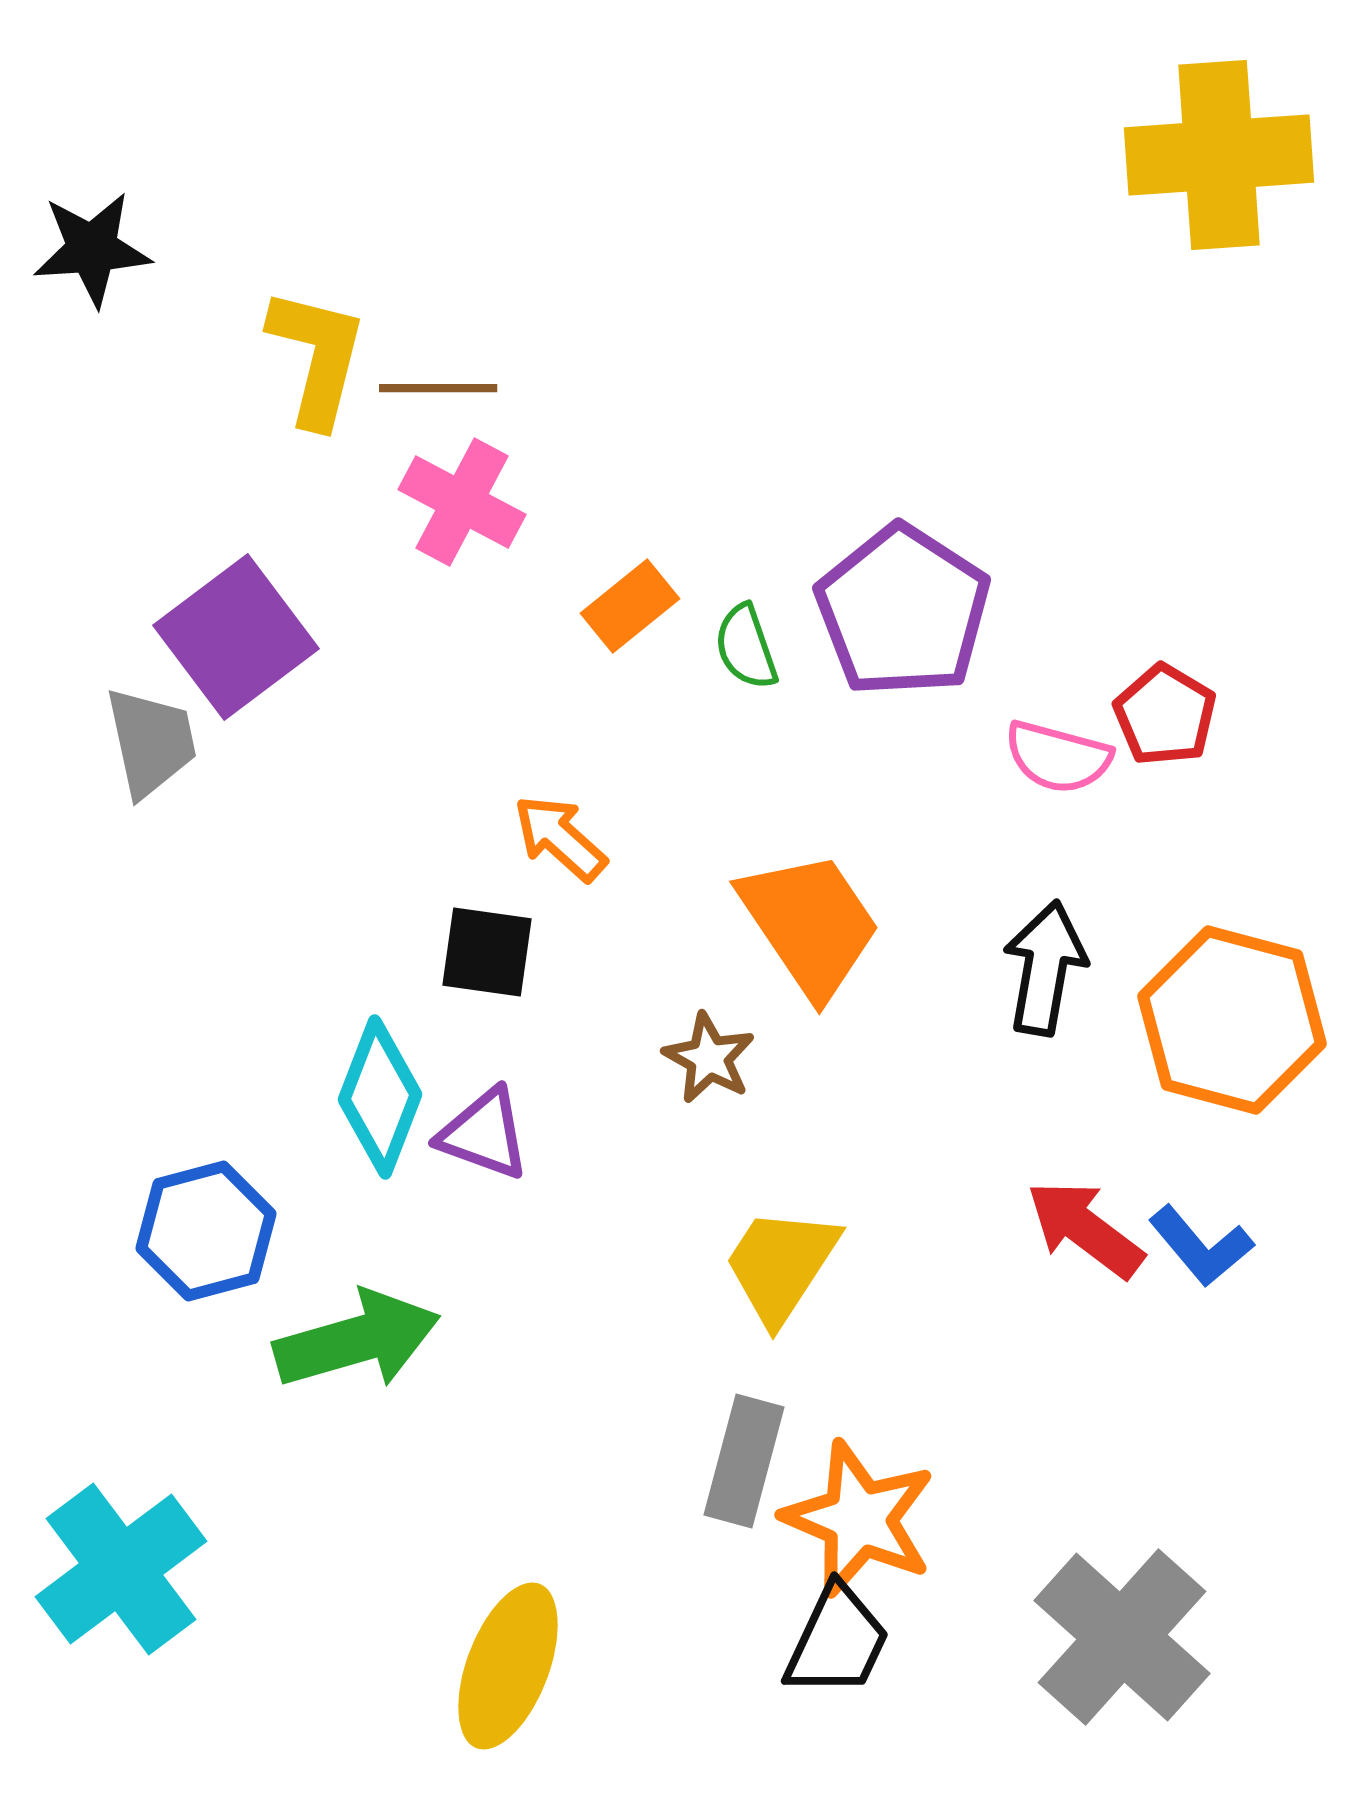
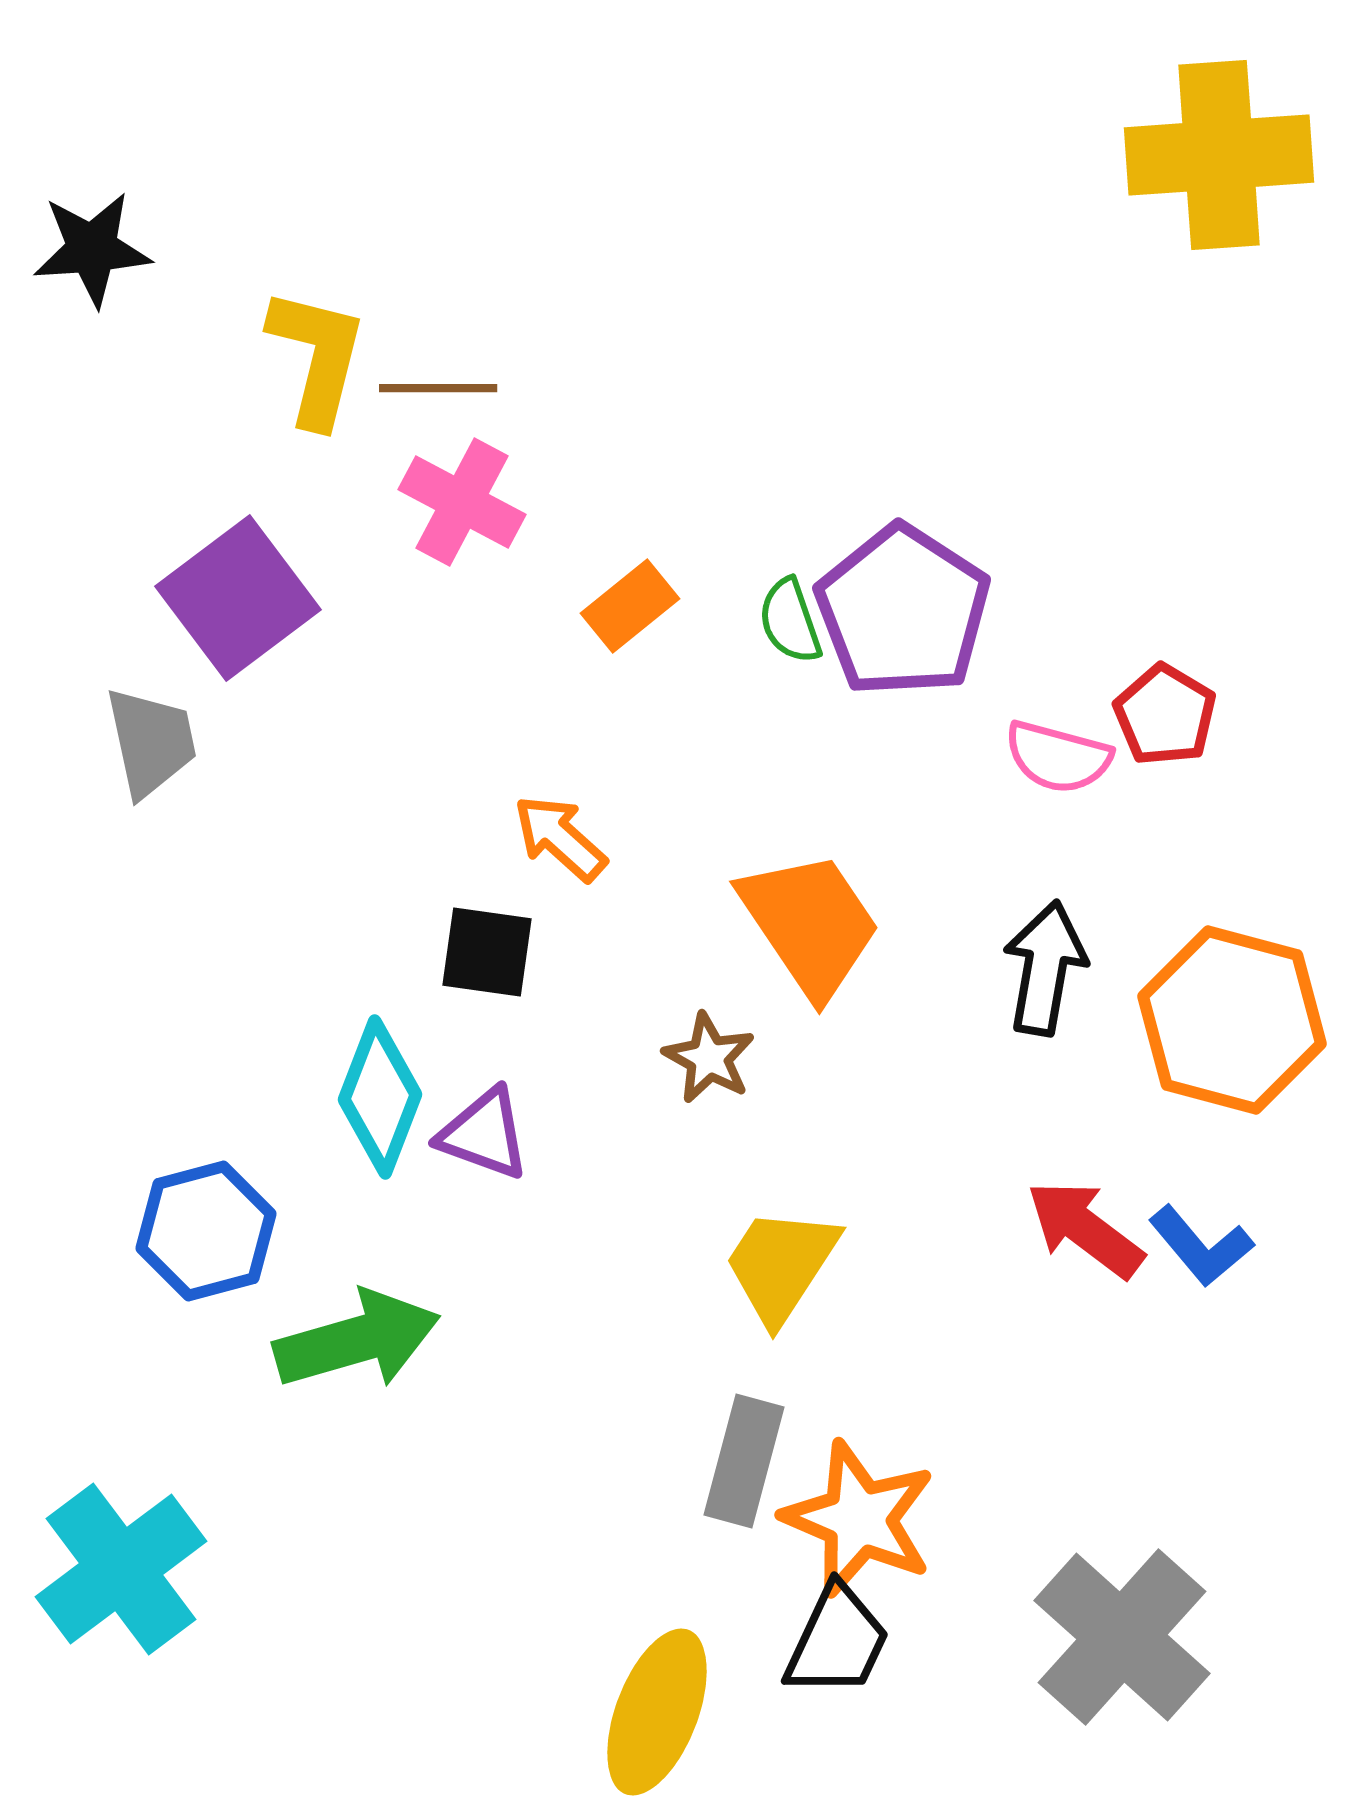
purple square: moved 2 px right, 39 px up
green semicircle: moved 44 px right, 26 px up
yellow ellipse: moved 149 px right, 46 px down
